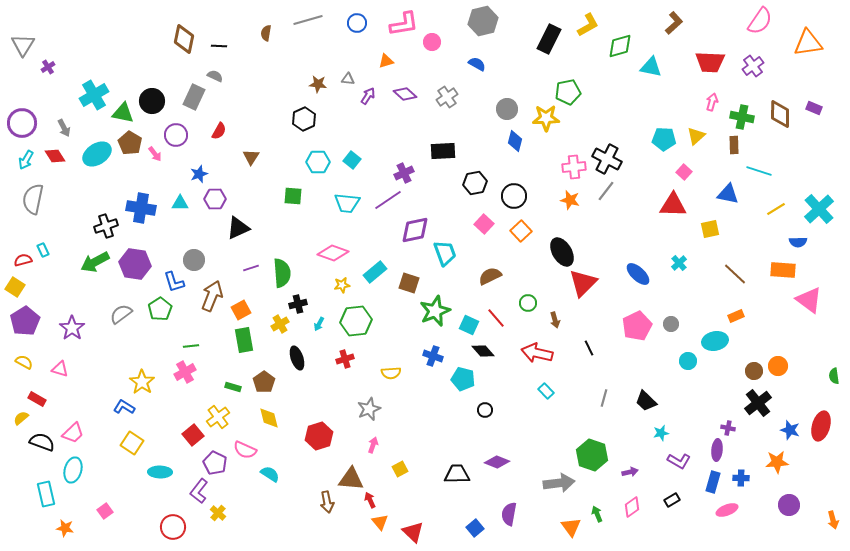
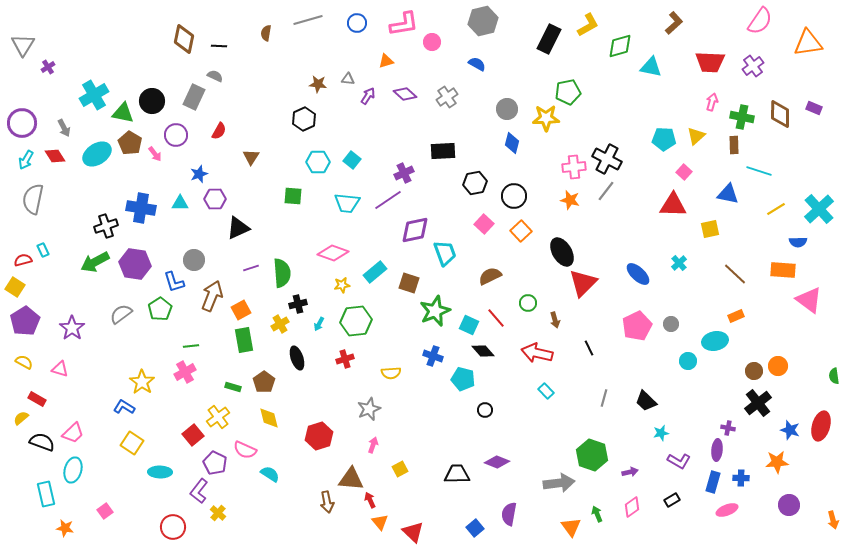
blue diamond at (515, 141): moved 3 px left, 2 px down
